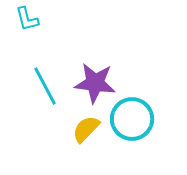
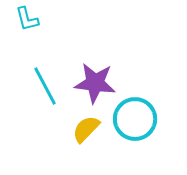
cyan circle: moved 3 px right
